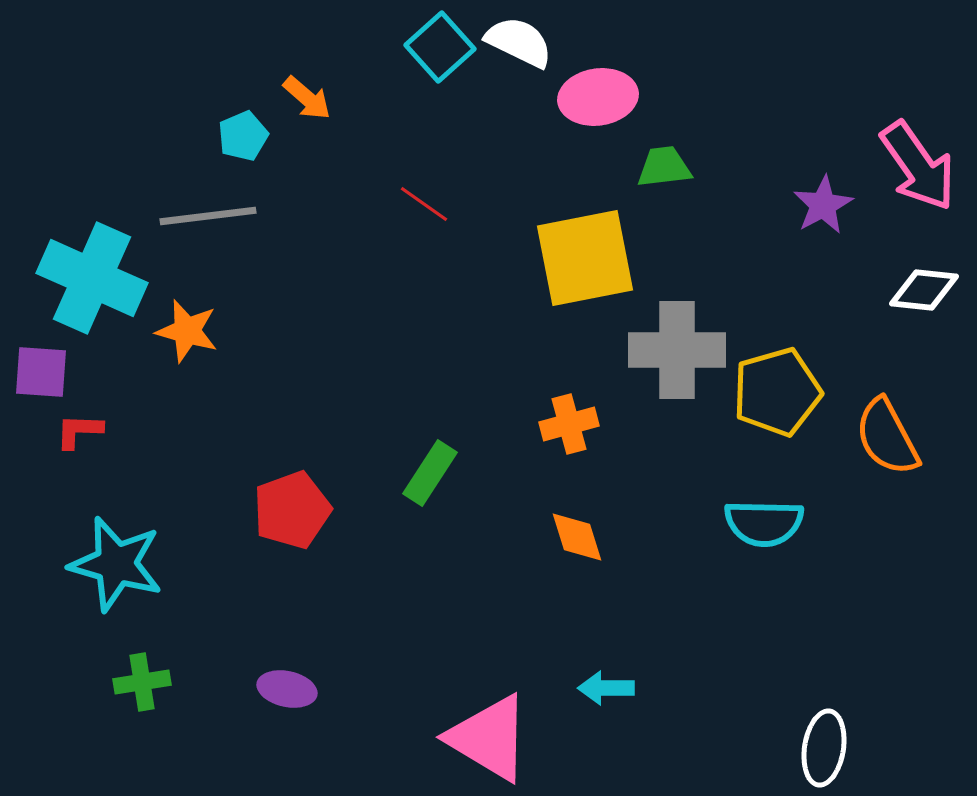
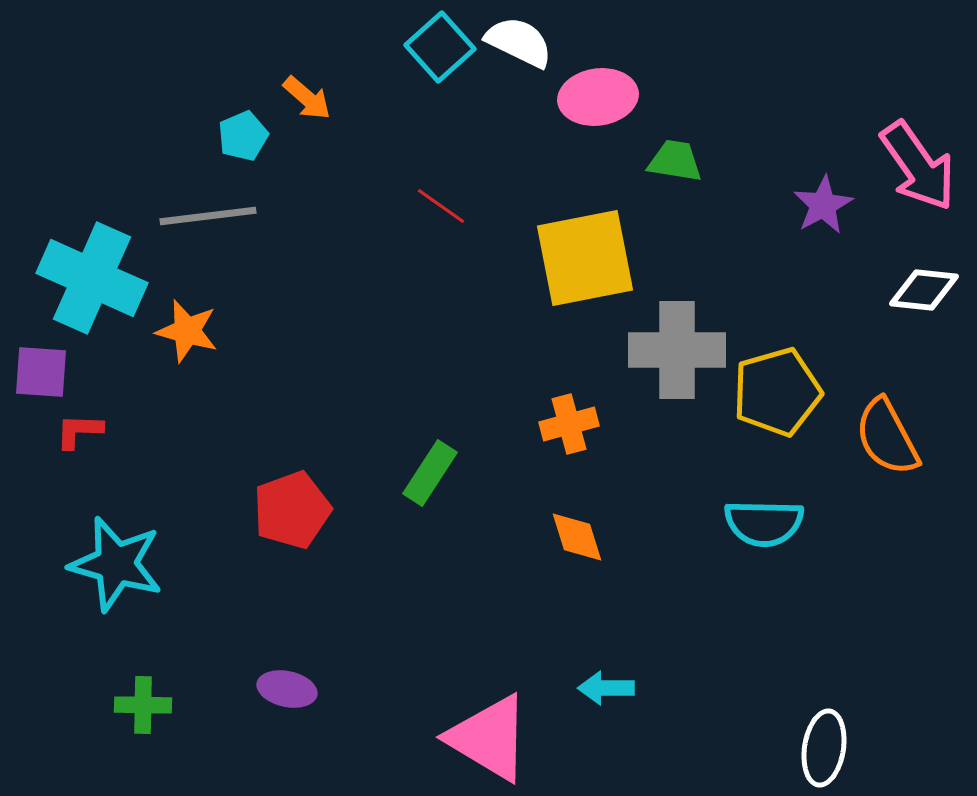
green trapezoid: moved 11 px right, 6 px up; rotated 16 degrees clockwise
red line: moved 17 px right, 2 px down
green cross: moved 1 px right, 23 px down; rotated 10 degrees clockwise
